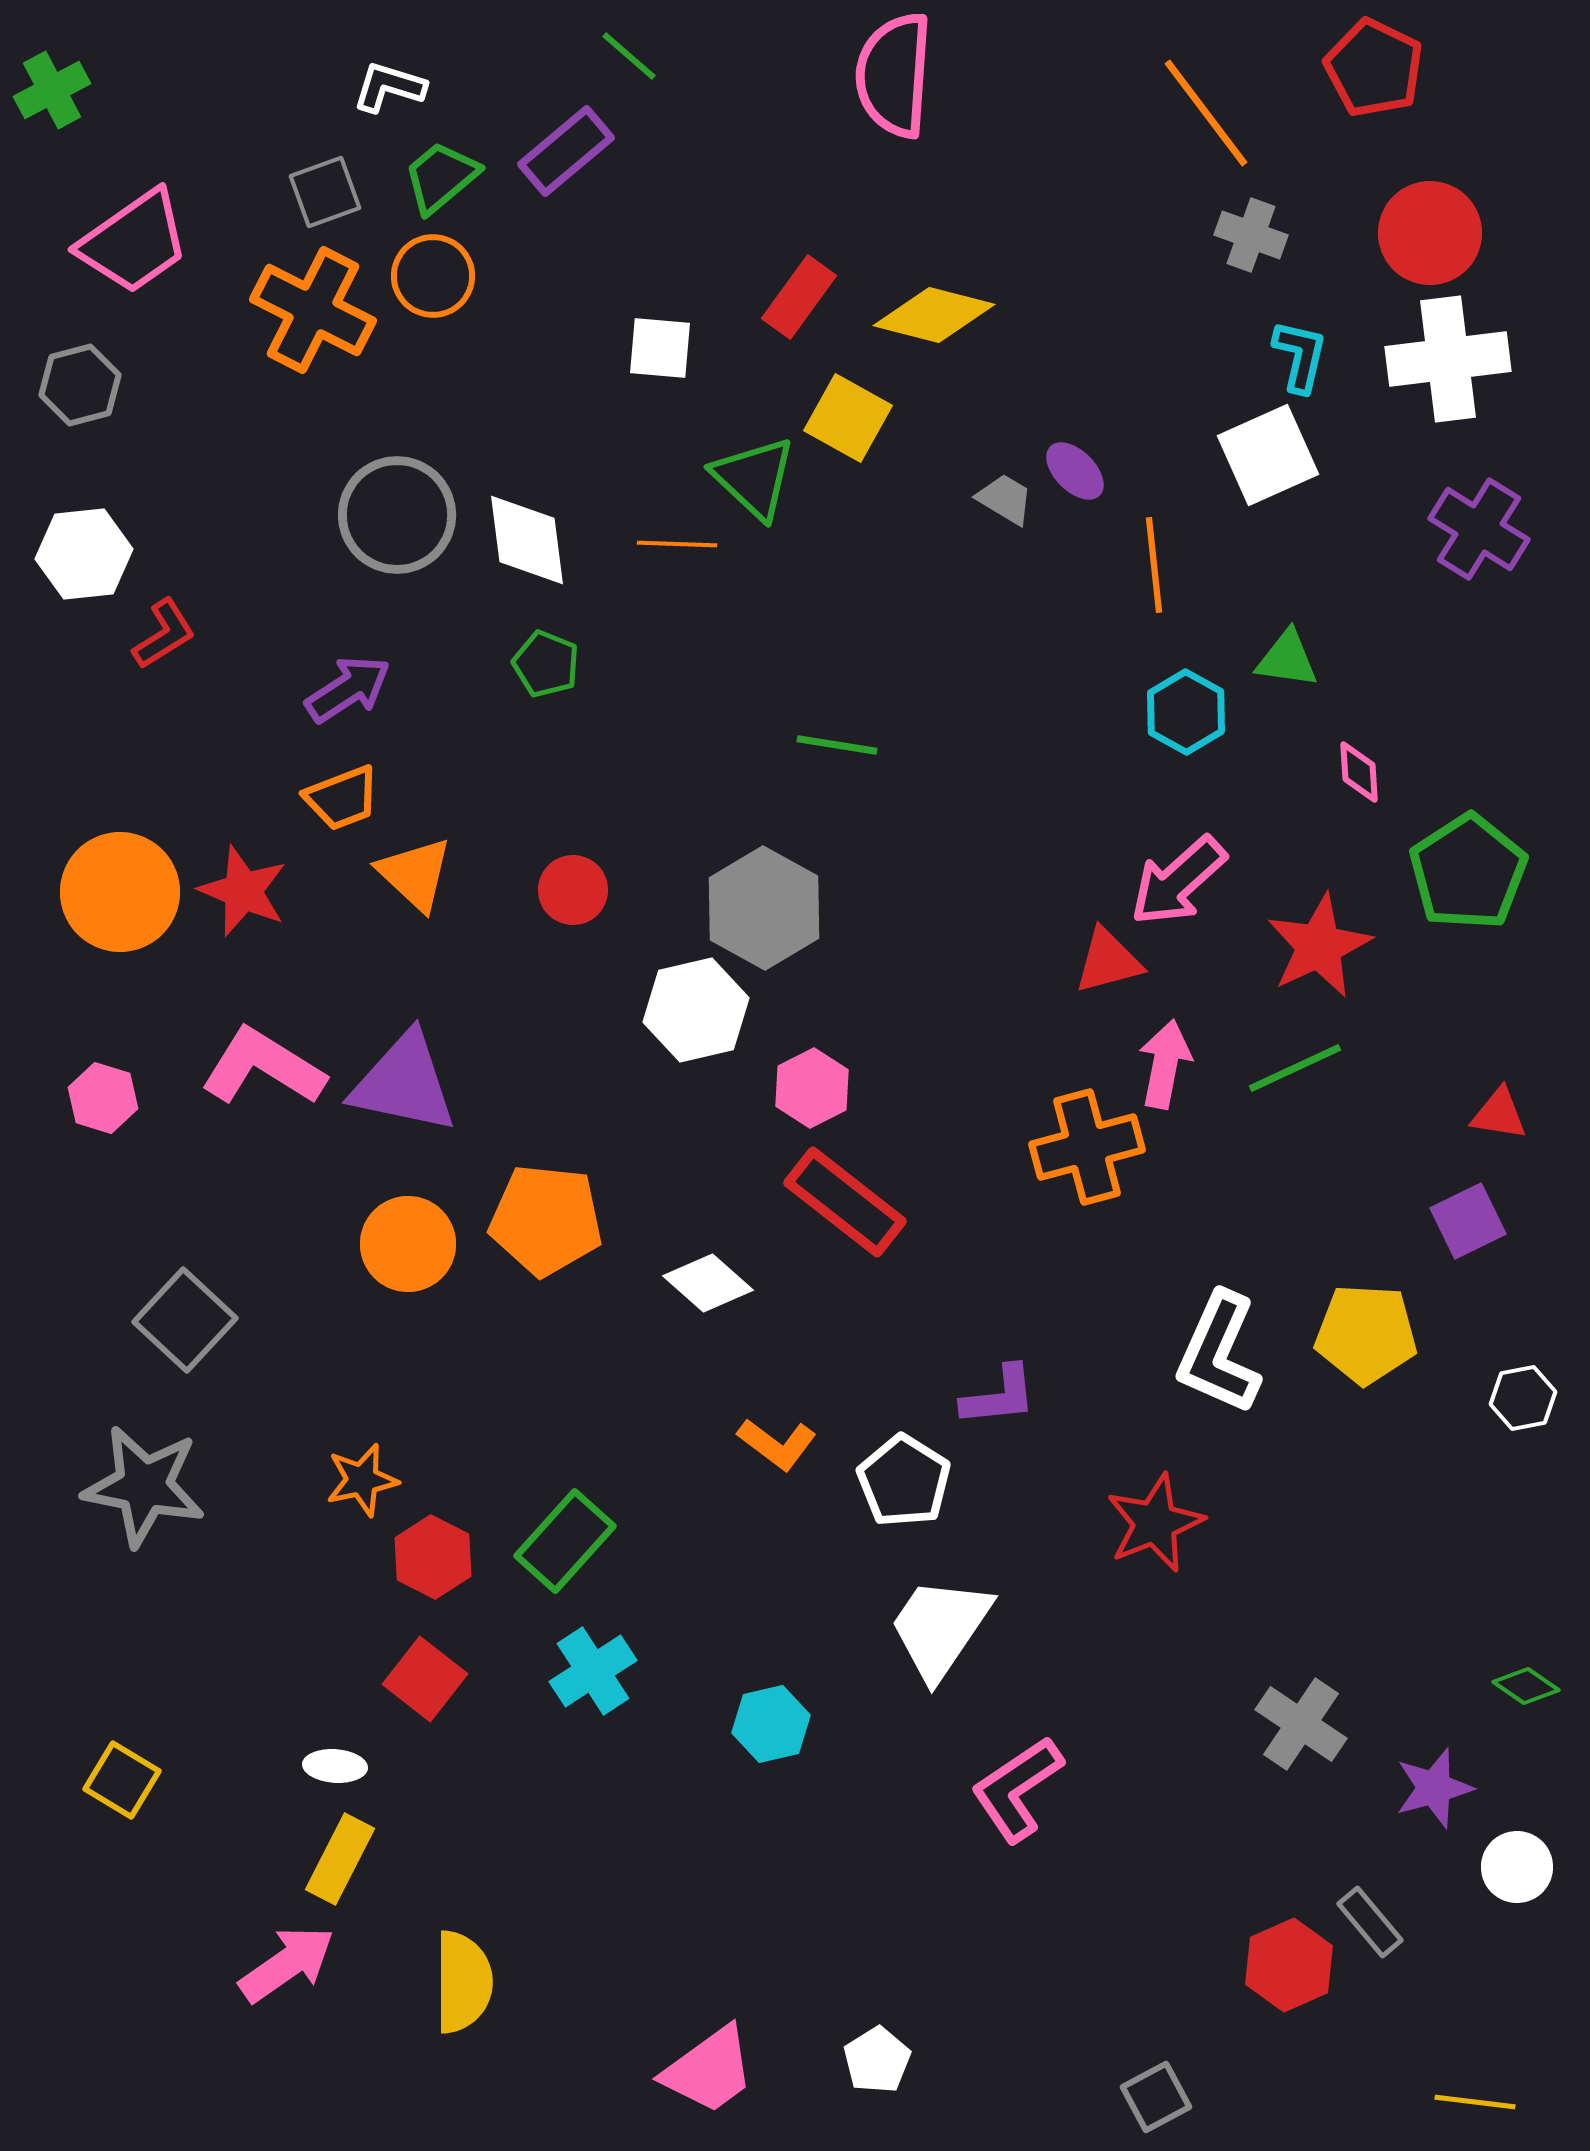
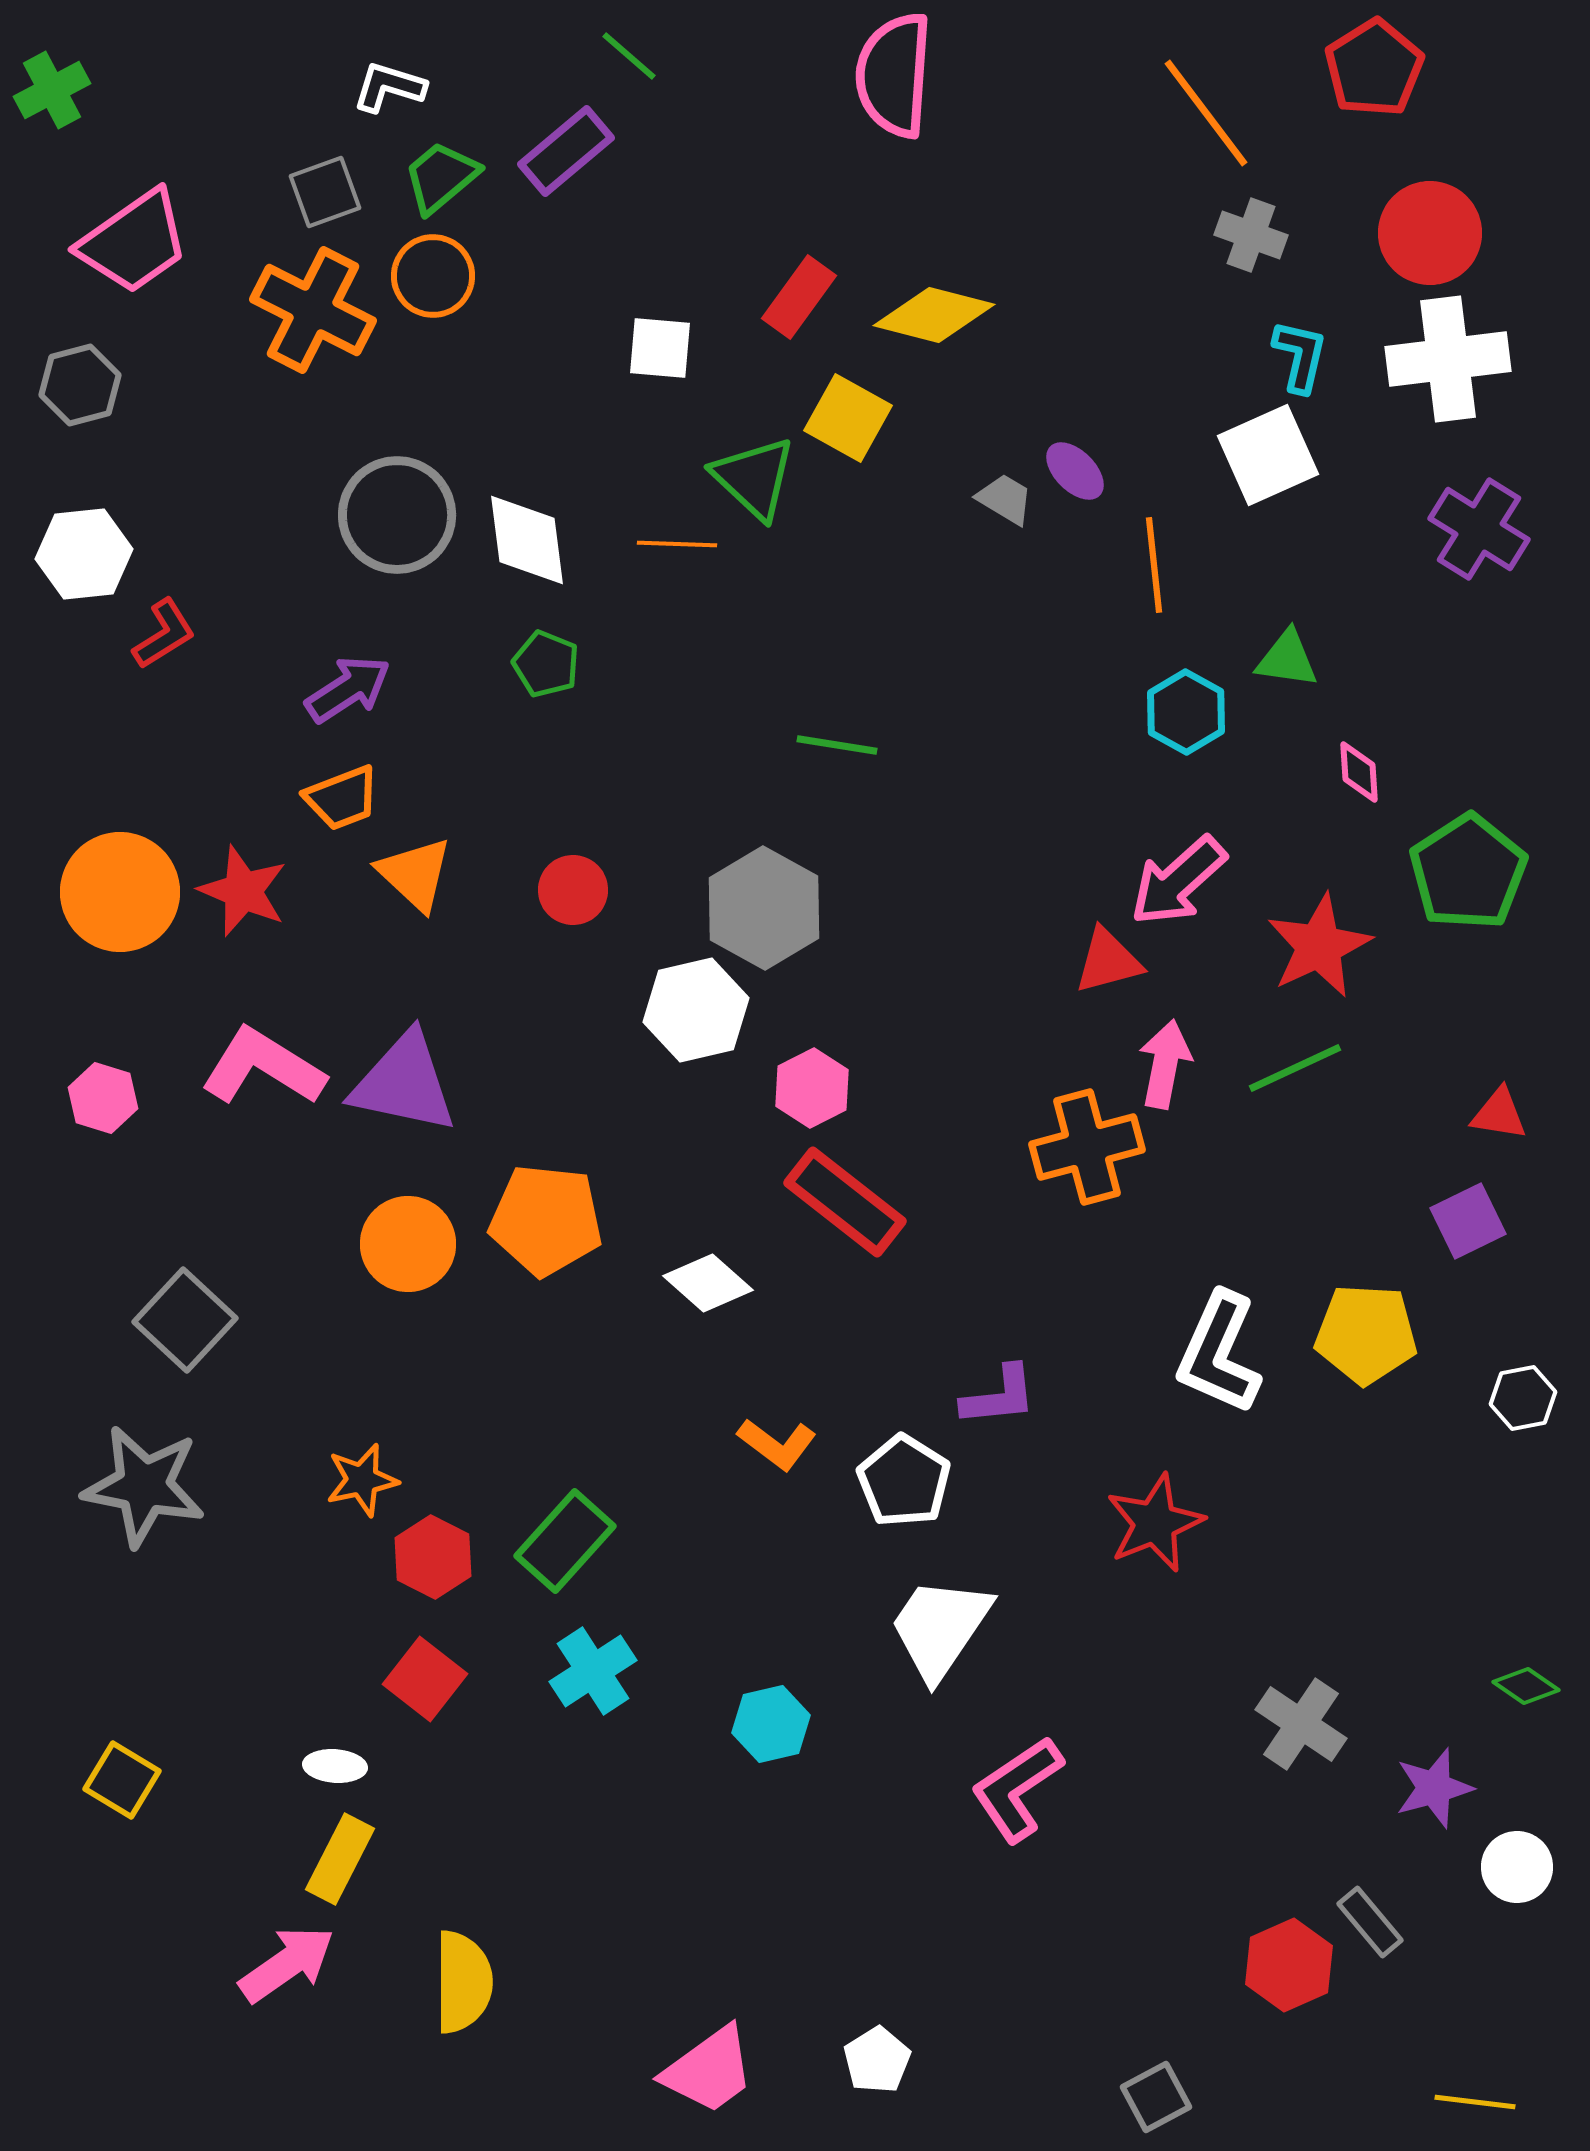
red pentagon at (1374, 68): rotated 14 degrees clockwise
